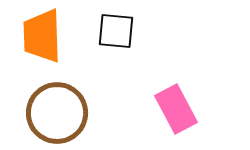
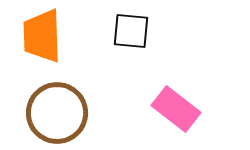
black square: moved 15 px right
pink rectangle: rotated 24 degrees counterclockwise
